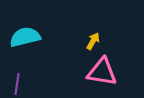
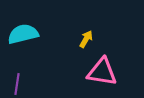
cyan semicircle: moved 2 px left, 3 px up
yellow arrow: moved 7 px left, 2 px up
